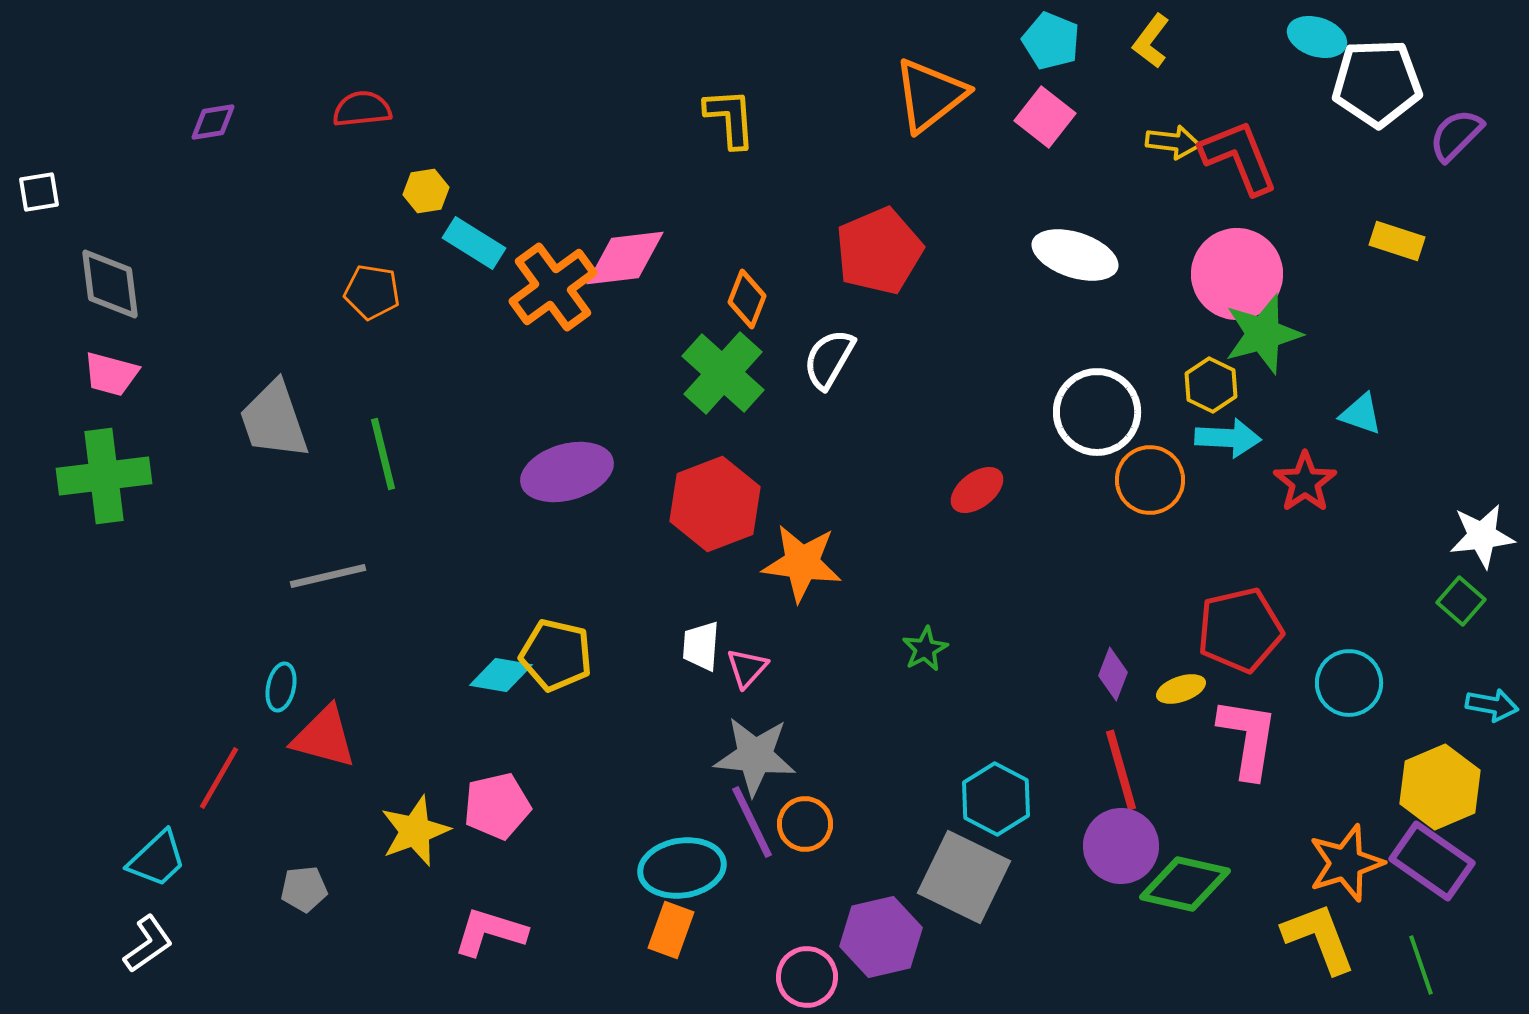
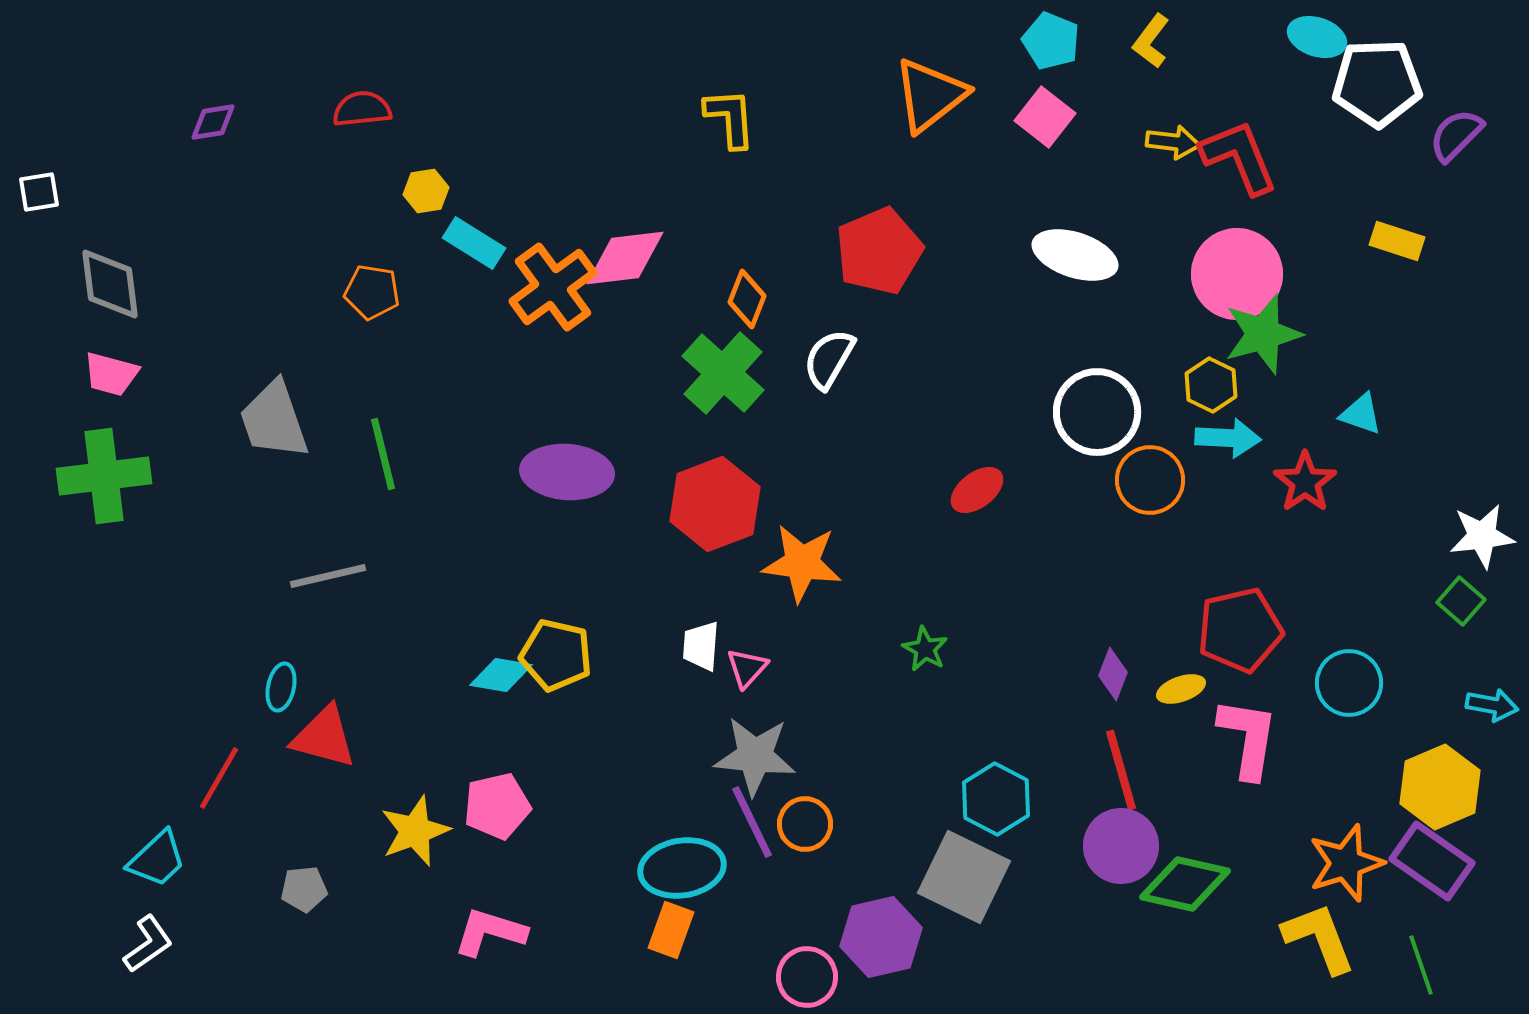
purple ellipse at (567, 472): rotated 20 degrees clockwise
green star at (925, 649): rotated 15 degrees counterclockwise
